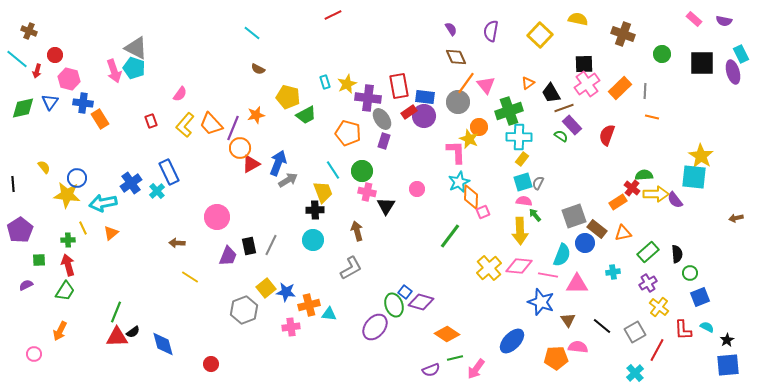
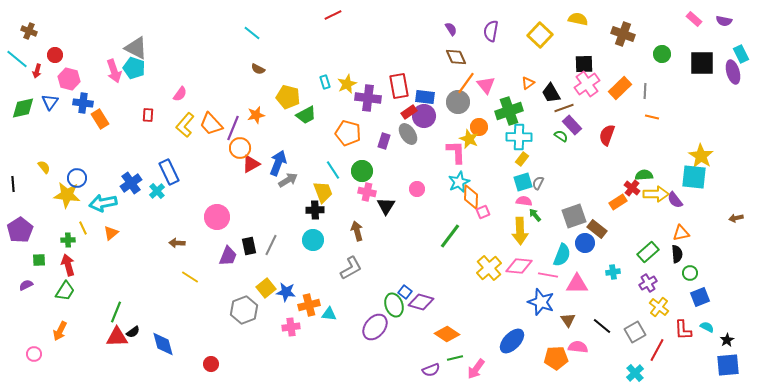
gray ellipse at (382, 119): moved 26 px right, 15 px down
red rectangle at (151, 121): moved 3 px left, 6 px up; rotated 24 degrees clockwise
orange triangle at (623, 233): moved 58 px right
